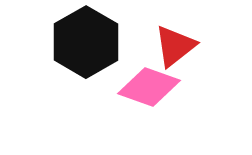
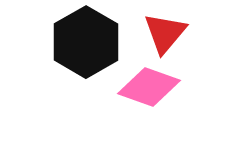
red triangle: moved 10 px left, 13 px up; rotated 12 degrees counterclockwise
